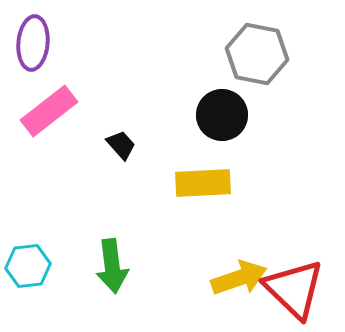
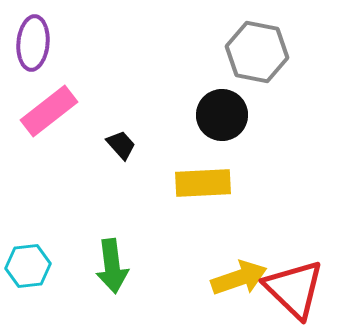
gray hexagon: moved 2 px up
